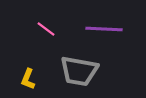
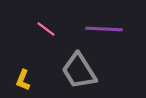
gray trapezoid: rotated 48 degrees clockwise
yellow L-shape: moved 5 px left, 1 px down
